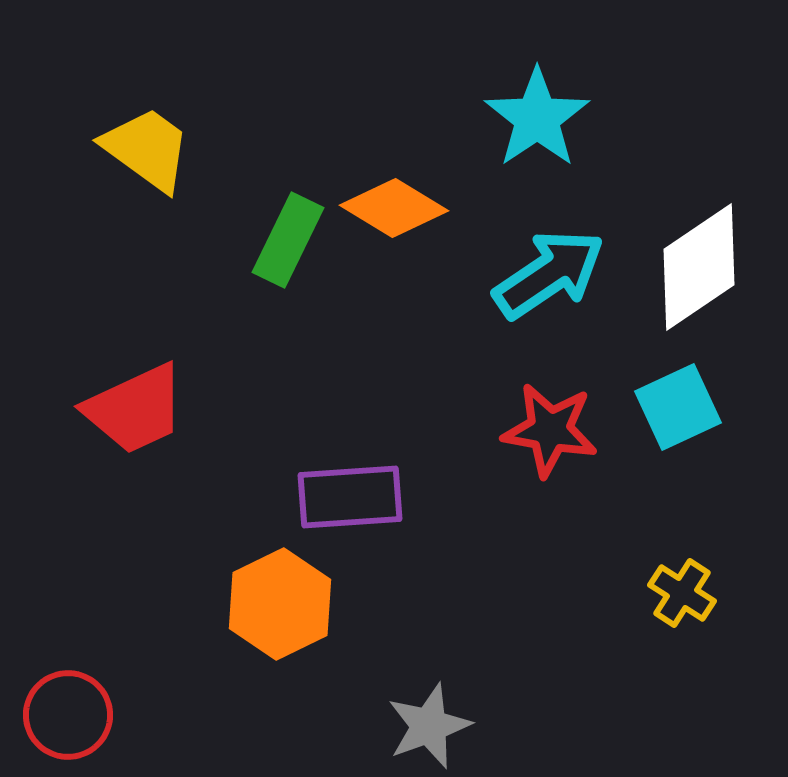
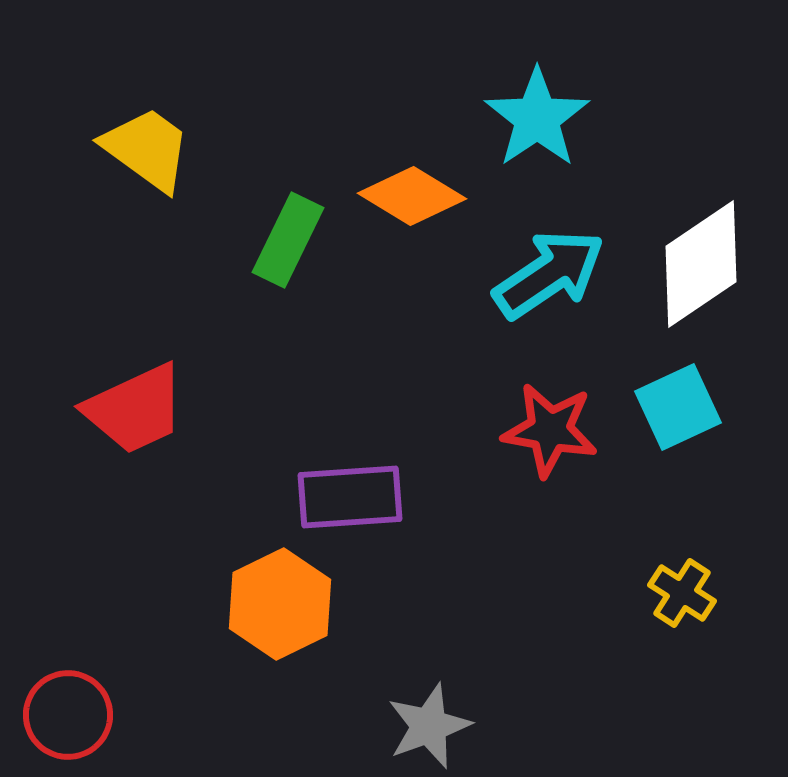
orange diamond: moved 18 px right, 12 px up
white diamond: moved 2 px right, 3 px up
